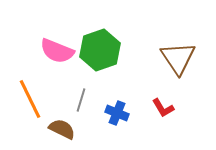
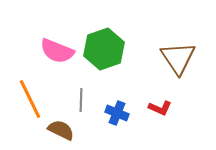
green hexagon: moved 4 px right, 1 px up
gray line: rotated 15 degrees counterclockwise
red L-shape: moved 3 px left; rotated 35 degrees counterclockwise
brown semicircle: moved 1 px left, 1 px down
